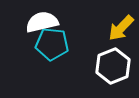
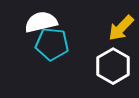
white semicircle: moved 1 px left
white hexagon: rotated 8 degrees counterclockwise
